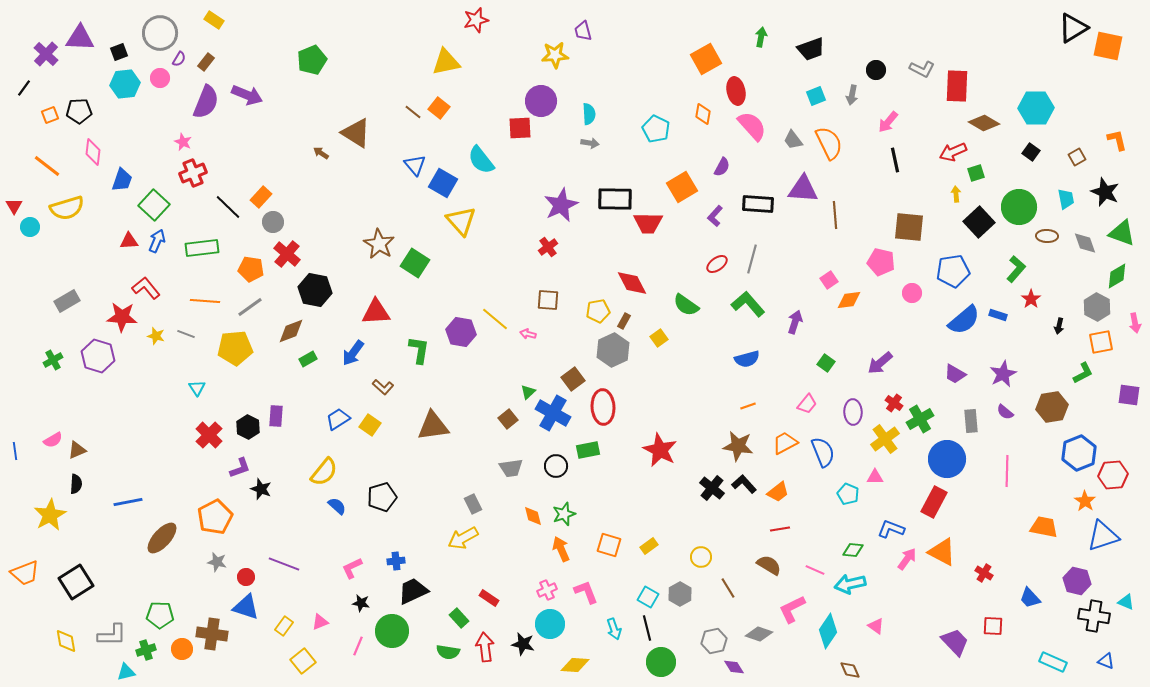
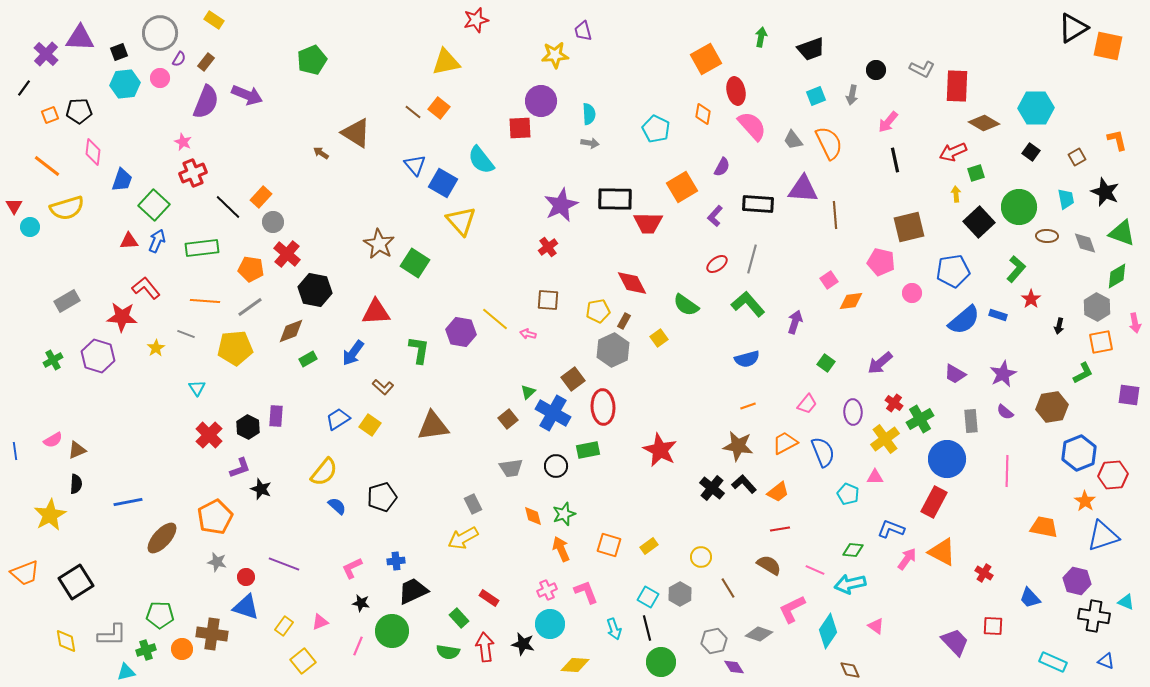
brown square at (909, 227): rotated 20 degrees counterclockwise
orange diamond at (849, 300): moved 2 px right, 1 px down
yellow star at (156, 336): moved 12 px down; rotated 24 degrees clockwise
